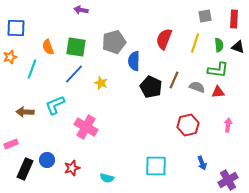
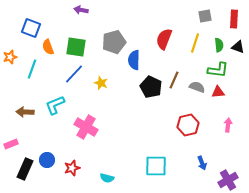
blue square: moved 15 px right; rotated 18 degrees clockwise
blue semicircle: moved 1 px up
